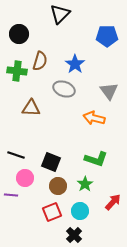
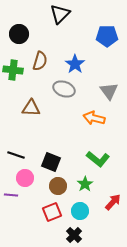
green cross: moved 4 px left, 1 px up
green L-shape: moved 2 px right; rotated 20 degrees clockwise
